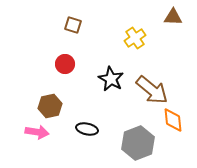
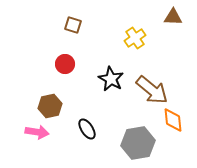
black ellipse: rotated 45 degrees clockwise
gray hexagon: rotated 12 degrees clockwise
